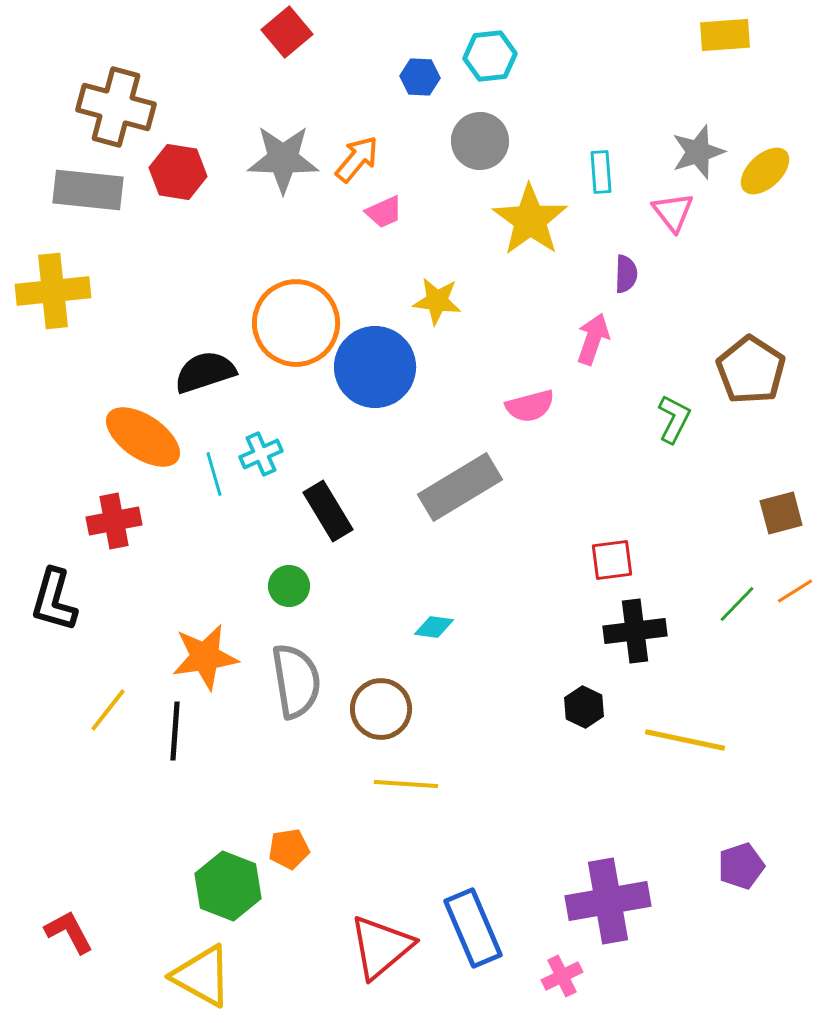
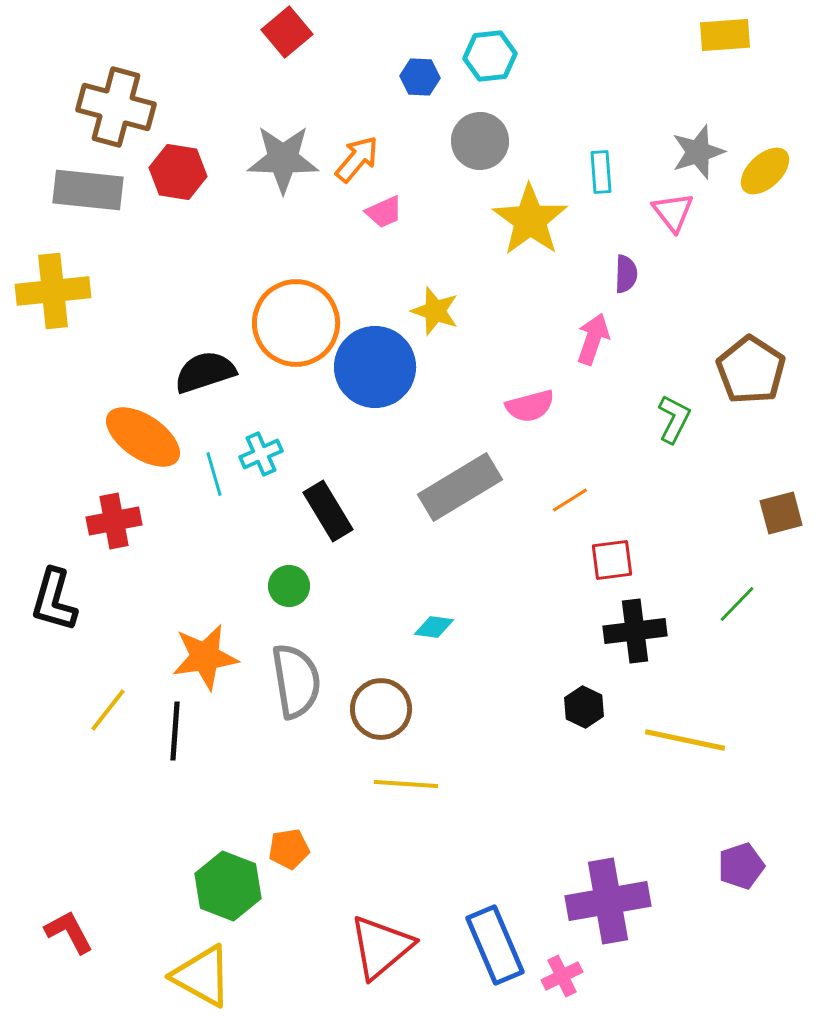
yellow star at (437, 301): moved 2 px left, 10 px down; rotated 12 degrees clockwise
orange line at (795, 591): moved 225 px left, 91 px up
blue rectangle at (473, 928): moved 22 px right, 17 px down
